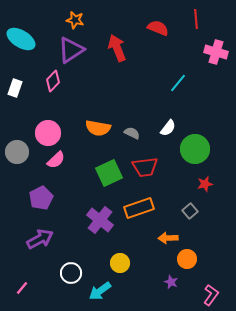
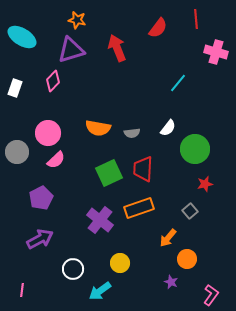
orange star: moved 2 px right
red semicircle: rotated 105 degrees clockwise
cyan ellipse: moved 1 px right, 2 px up
purple triangle: rotated 16 degrees clockwise
gray semicircle: rotated 147 degrees clockwise
red trapezoid: moved 2 px left, 2 px down; rotated 100 degrees clockwise
orange arrow: rotated 48 degrees counterclockwise
white circle: moved 2 px right, 4 px up
pink line: moved 2 px down; rotated 32 degrees counterclockwise
